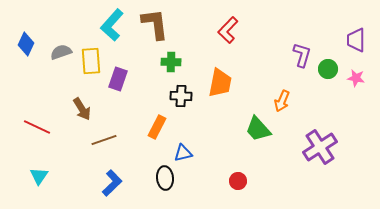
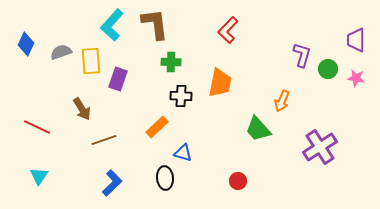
orange rectangle: rotated 20 degrees clockwise
blue triangle: rotated 30 degrees clockwise
